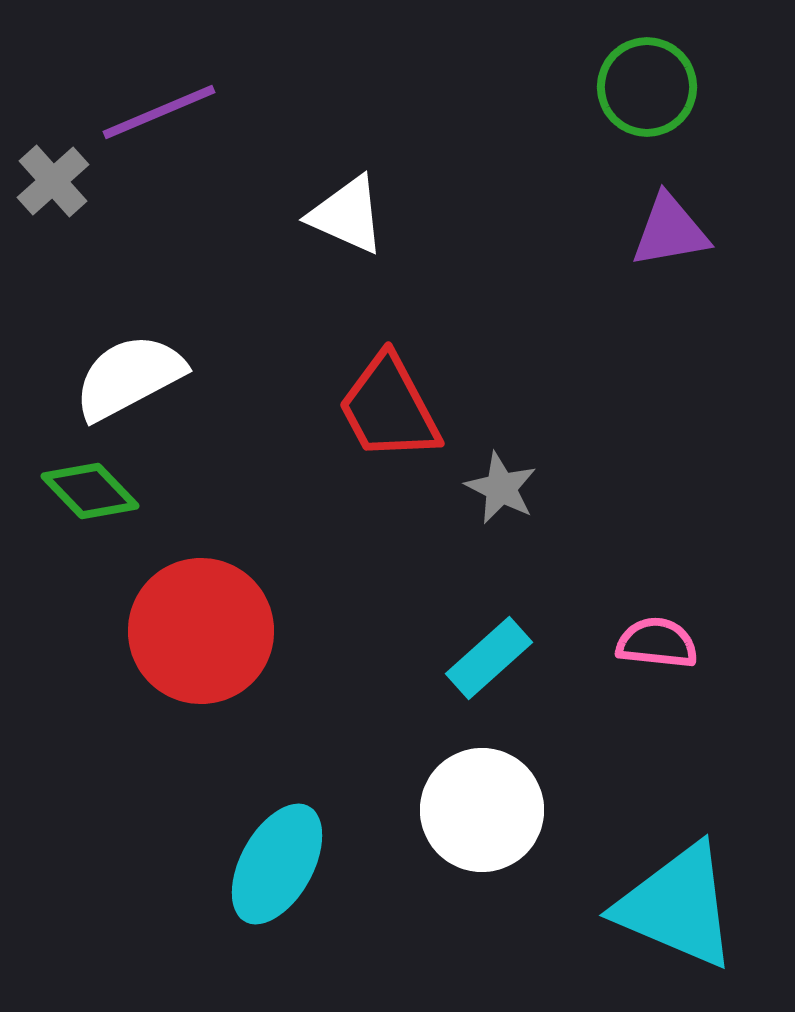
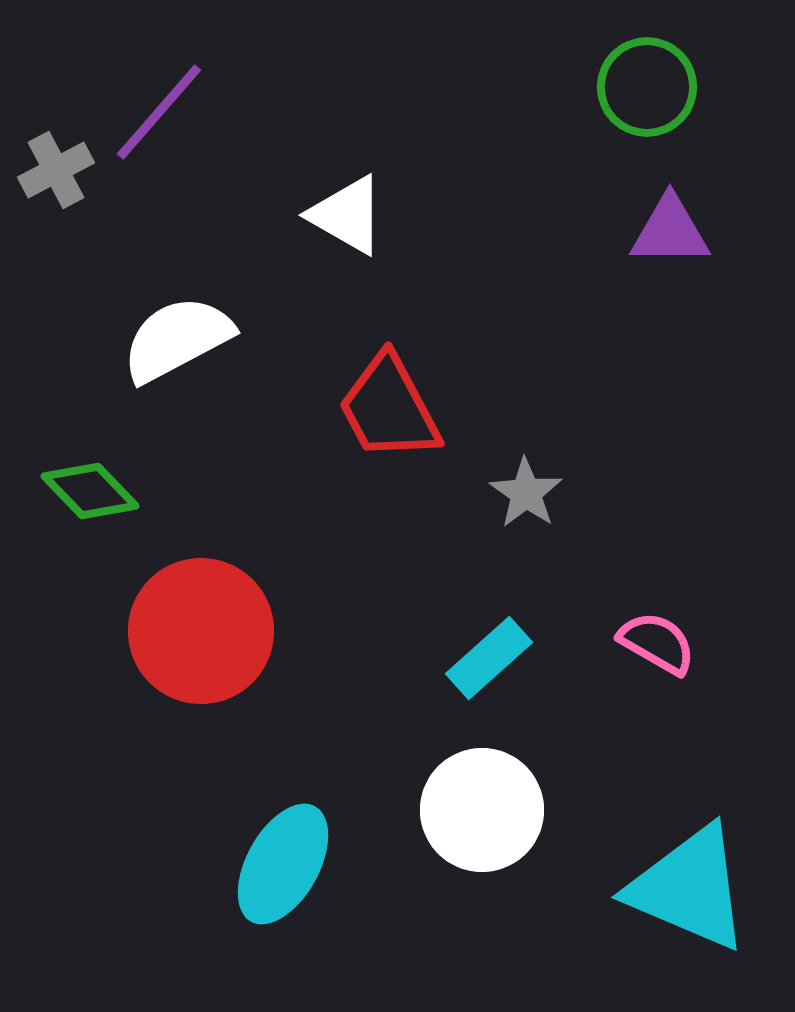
purple line: rotated 26 degrees counterclockwise
gray cross: moved 3 px right, 11 px up; rotated 14 degrees clockwise
white triangle: rotated 6 degrees clockwise
purple triangle: rotated 10 degrees clockwise
white semicircle: moved 48 px right, 38 px up
gray star: moved 25 px right, 5 px down; rotated 8 degrees clockwise
pink semicircle: rotated 24 degrees clockwise
cyan ellipse: moved 6 px right
cyan triangle: moved 12 px right, 18 px up
